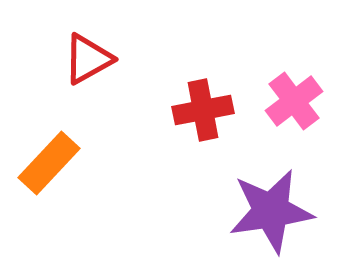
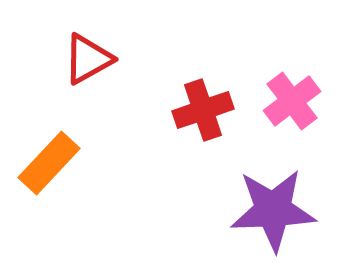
pink cross: moved 2 px left
red cross: rotated 8 degrees counterclockwise
purple star: moved 2 px right, 1 px up; rotated 6 degrees clockwise
